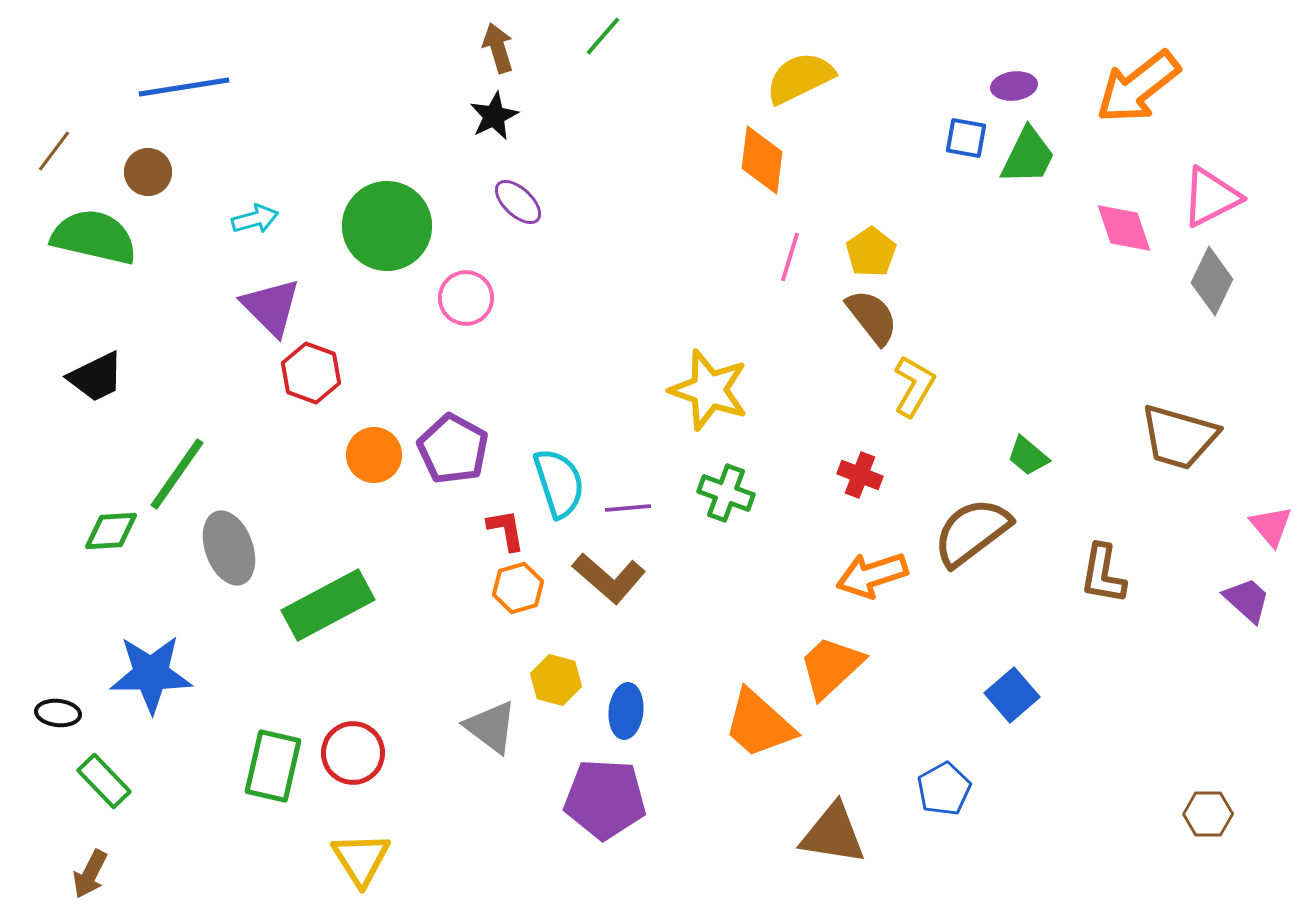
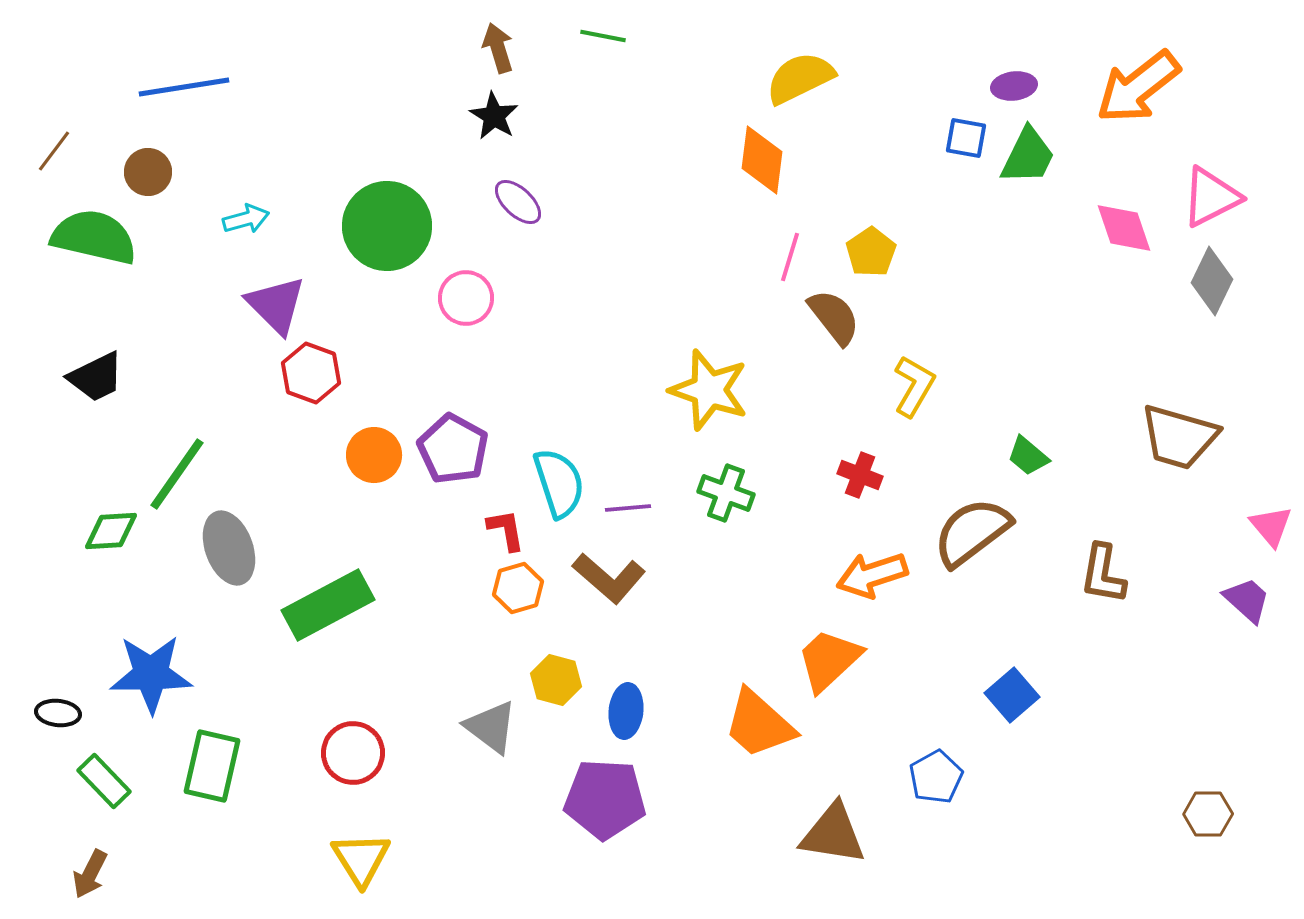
green line at (603, 36): rotated 60 degrees clockwise
black star at (494, 116): rotated 15 degrees counterclockwise
cyan arrow at (255, 219): moved 9 px left
purple triangle at (271, 307): moved 5 px right, 2 px up
brown semicircle at (872, 317): moved 38 px left
orange trapezoid at (831, 667): moved 2 px left, 7 px up
green rectangle at (273, 766): moved 61 px left
blue pentagon at (944, 789): moved 8 px left, 12 px up
